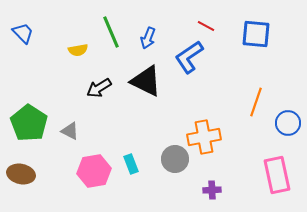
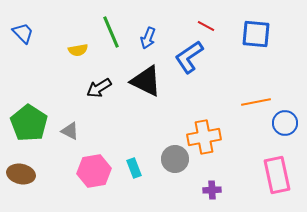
orange line: rotated 60 degrees clockwise
blue circle: moved 3 px left
cyan rectangle: moved 3 px right, 4 px down
